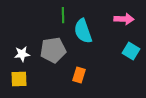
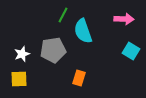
green line: rotated 28 degrees clockwise
white star: rotated 14 degrees counterclockwise
orange rectangle: moved 3 px down
